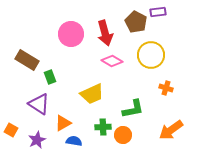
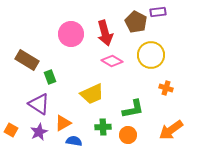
orange circle: moved 5 px right
purple star: moved 2 px right, 8 px up
